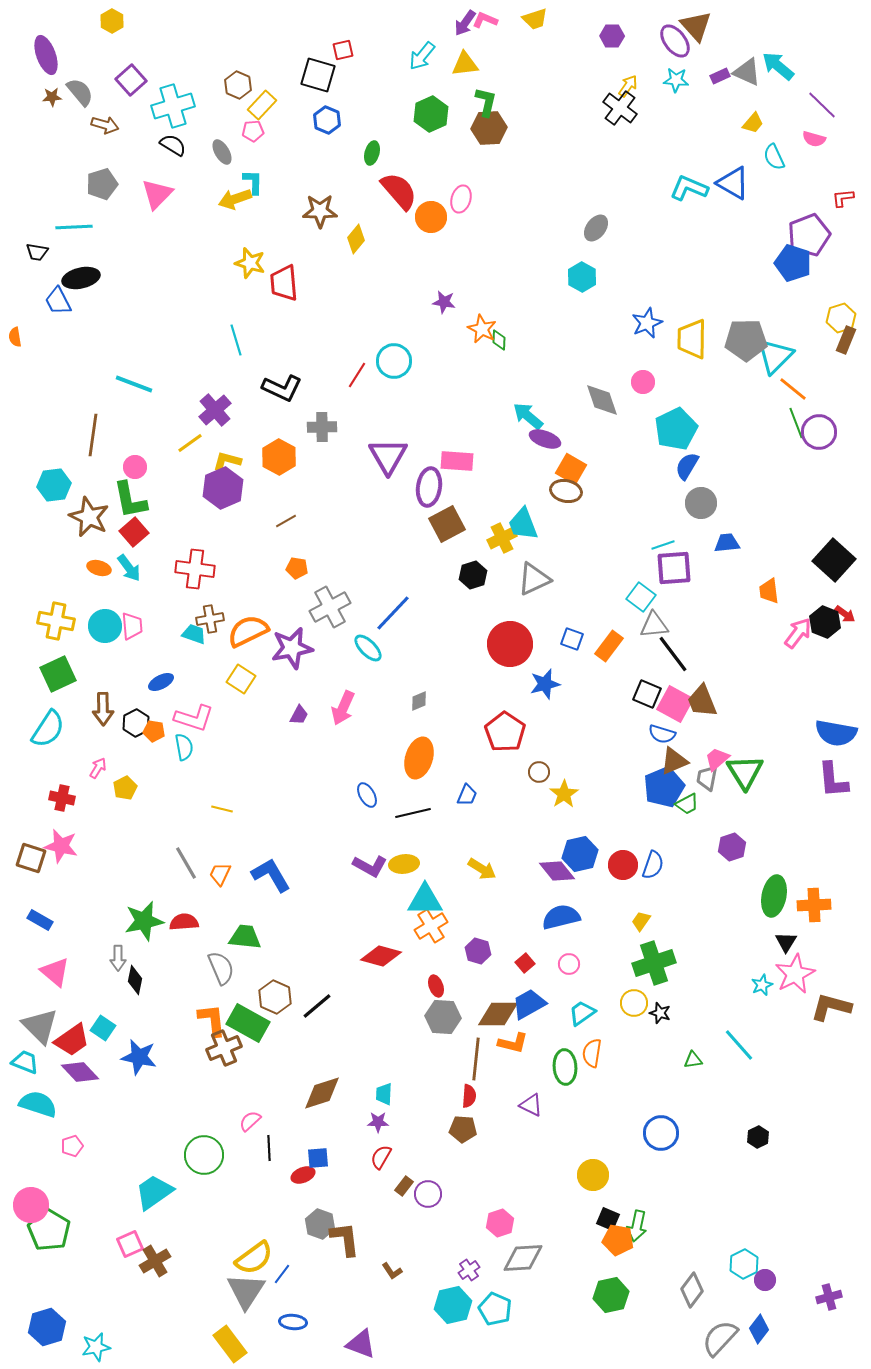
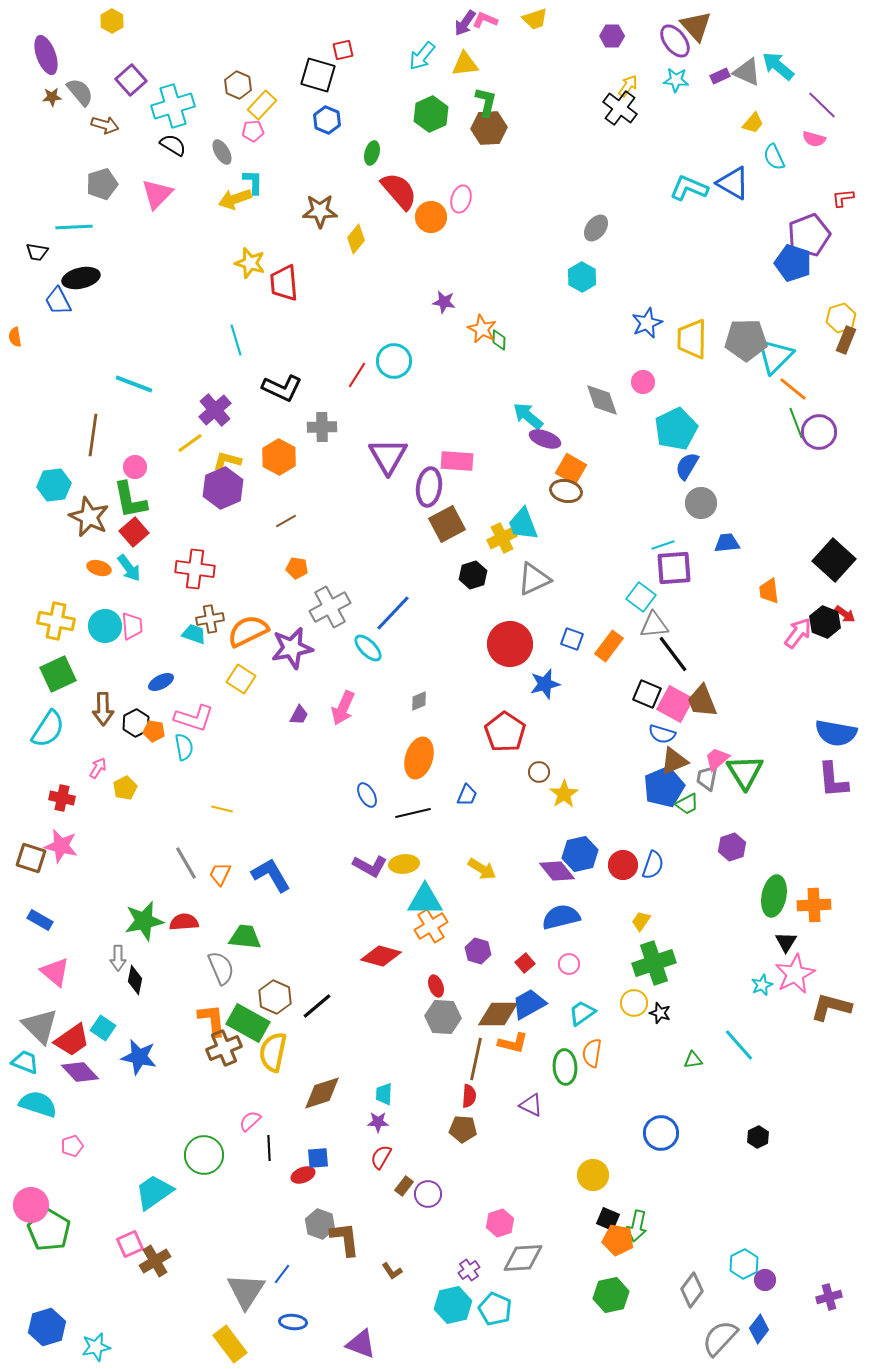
brown line at (476, 1059): rotated 6 degrees clockwise
yellow semicircle at (254, 1258): moved 19 px right, 206 px up; rotated 138 degrees clockwise
